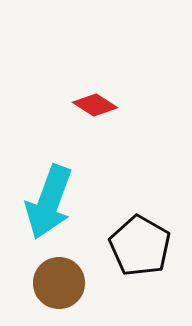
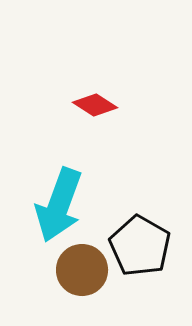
cyan arrow: moved 10 px right, 3 px down
brown circle: moved 23 px right, 13 px up
